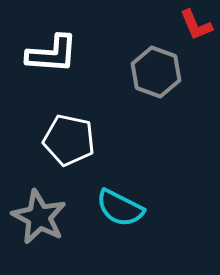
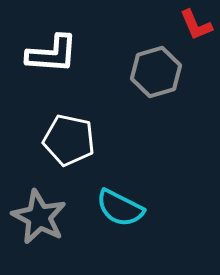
gray hexagon: rotated 24 degrees clockwise
